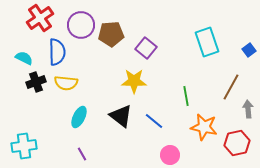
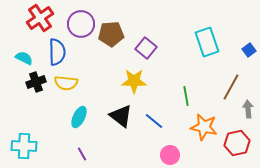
purple circle: moved 1 px up
cyan cross: rotated 10 degrees clockwise
